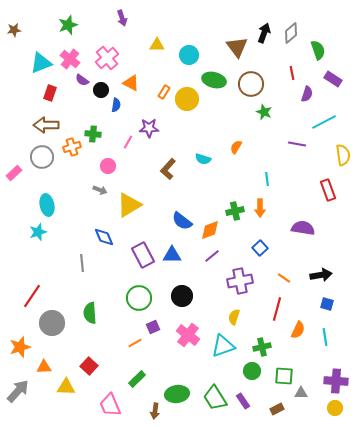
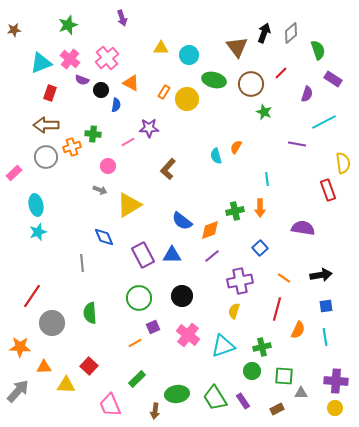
yellow triangle at (157, 45): moved 4 px right, 3 px down
red line at (292, 73): moved 11 px left; rotated 56 degrees clockwise
purple semicircle at (82, 80): rotated 16 degrees counterclockwise
pink line at (128, 142): rotated 32 degrees clockwise
yellow semicircle at (343, 155): moved 8 px down
gray circle at (42, 157): moved 4 px right
cyan semicircle at (203, 159): moved 13 px right, 3 px up; rotated 56 degrees clockwise
cyan ellipse at (47, 205): moved 11 px left
blue square at (327, 304): moved 1 px left, 2 px down; rotated 24 degrees counterclockwise
yellow semicircle at (234, 317): moved 6 px up
orange star at (20, 347): rotated 20 degrees clockwise
yellow triangle at (66, 387): moved 2 px up
